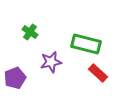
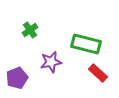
green cross: moved 2 px up; rotated 21 degrees clockwise
purple pentagon: moved 2 px right
